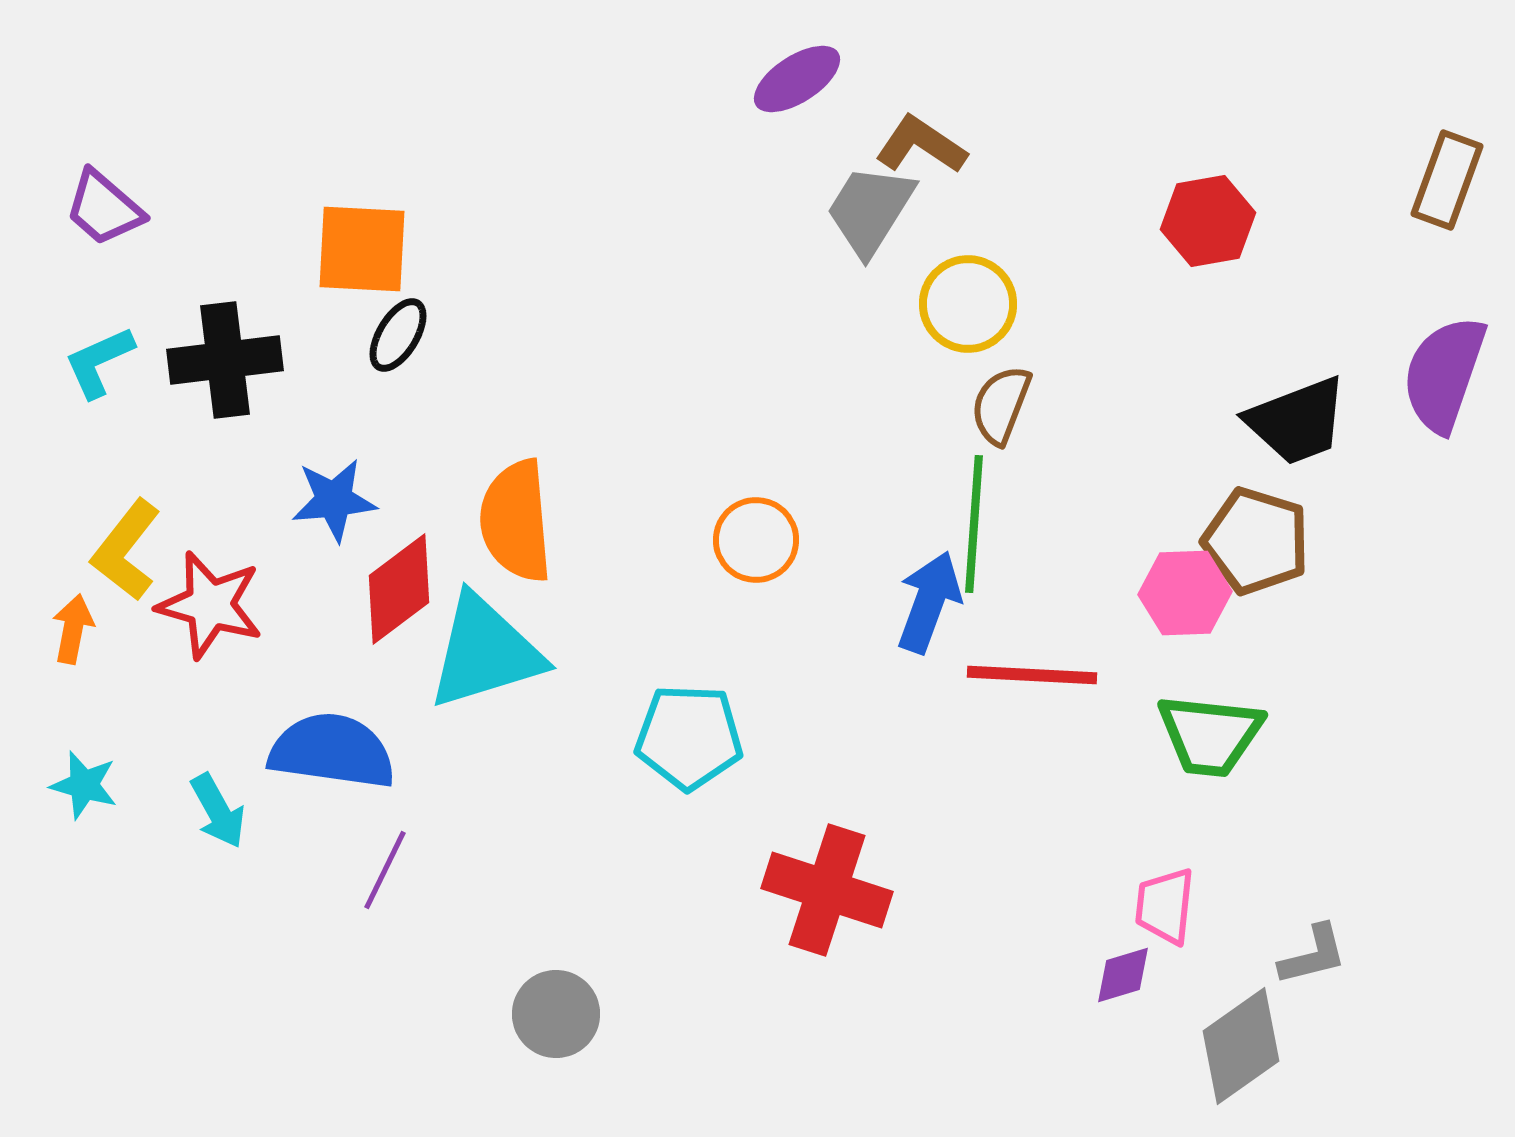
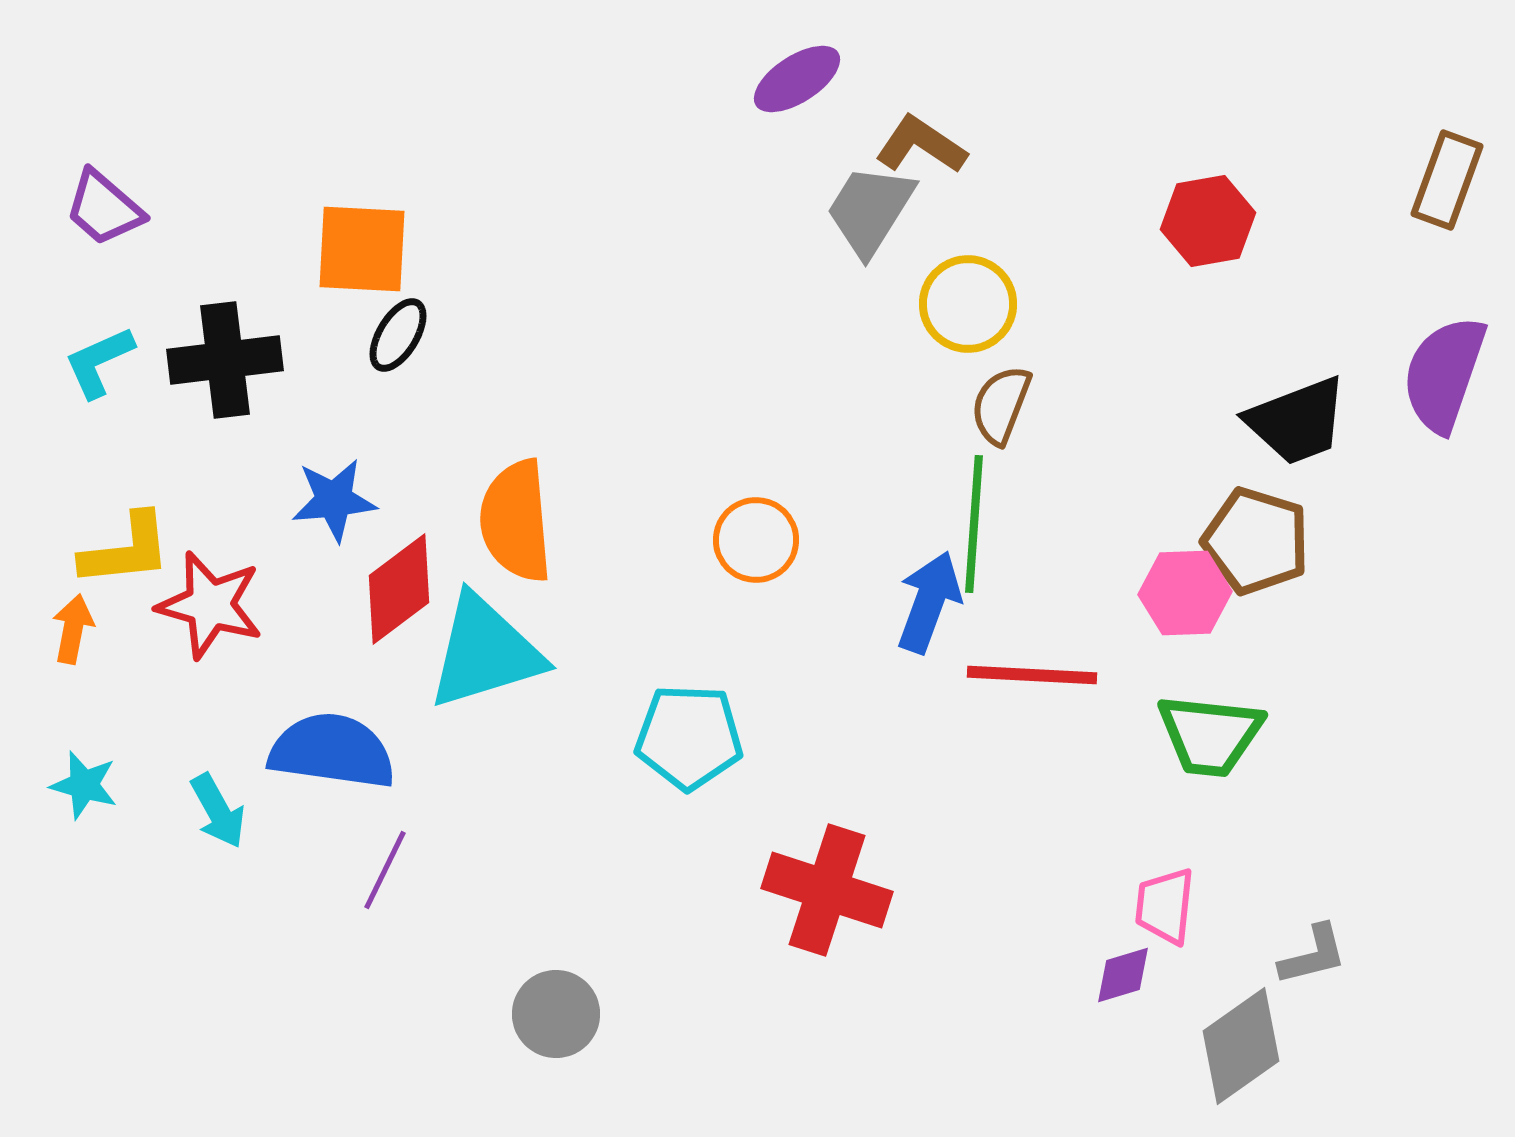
yellow L-shape: rotated 134 degrees counterclockwise
